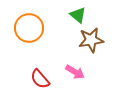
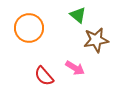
brown star: moved 5 px right
pink arrow: moved 4 px up
red semicircle: moved 4 px right, 3 px up
